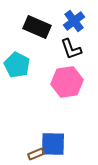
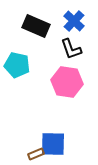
blue cross: rotated 10 degrees counterclockwise
black rectangle: moved 1 px left, 1 px up
cyan pentagon: rotated 15 degrees counterclockwise
pink hexagon: rotated 16 degrees clockwise
